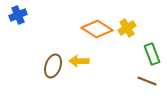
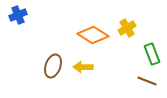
orange diamond: moved 4 px left, 6 px down
yellow arrow: moved 4 px right, 6 px down
